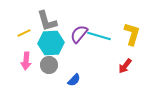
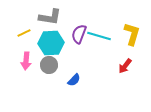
gray L-shape: moved 3 px right, 4 px up; rotated 65 degrees counterclockwise
purple semicircle: rotated 18 degrees counterclockwise
